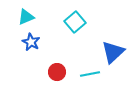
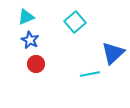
blue star: moved 1 px left, 2 px up
blue triangle: moved 1 px down
red circle: moved 21 px left, 8 px up
